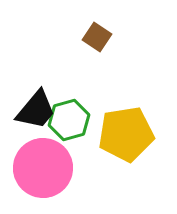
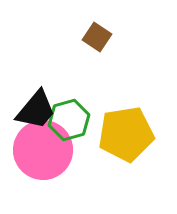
pink circle: moved 18 px up
